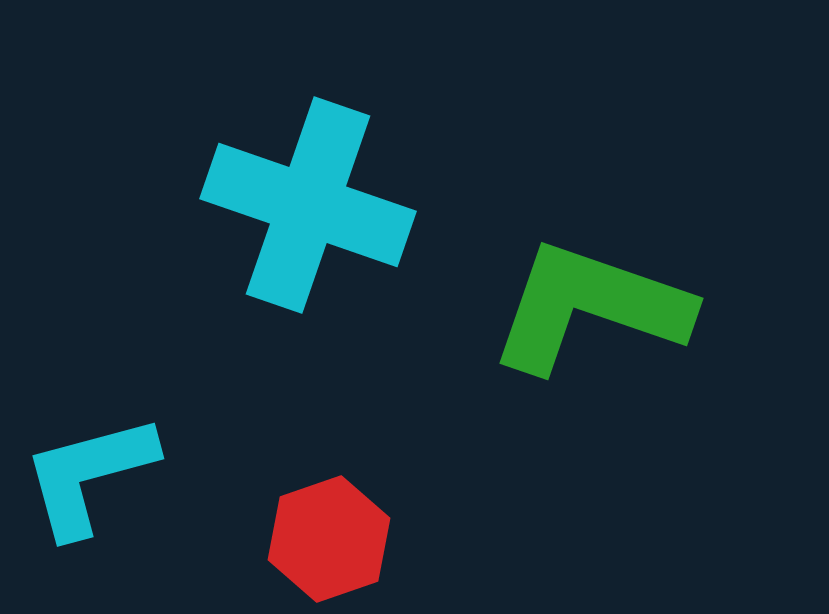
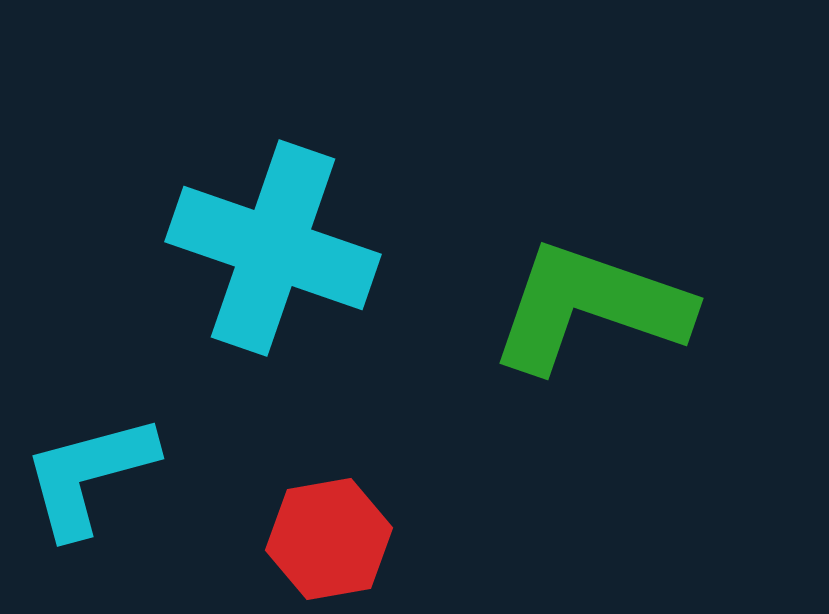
cyan cross: moved 35 px left, 43 px down
red hexagon: rotated 9 degrees clockwise
